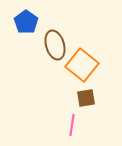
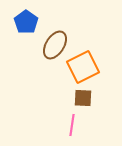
brown ellipse: rotated 48 degrees clockwise
orange square: moved 1 px right, 2 px down; rotated 24 degrees clockwise
brown square: moved 3 px left; rotated 12 degrees clockwise
